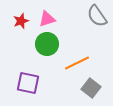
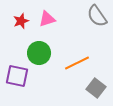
green circle: moved 8 px left, 9 px down
purple square: moved 11 px left, 7 px up
gray square: moved 5 px right
